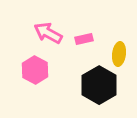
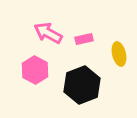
yellow ellipse: rotated 20 degrees counterclockwise
black hexagon: moved 17 px left; rotated 9 degrees clockwise
